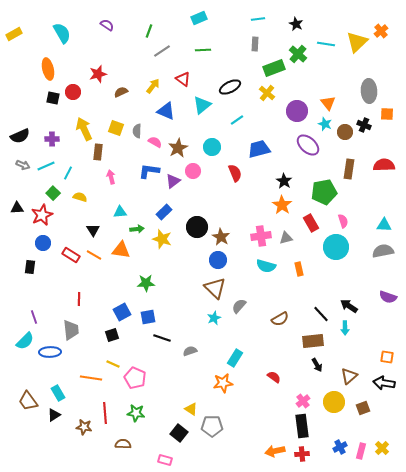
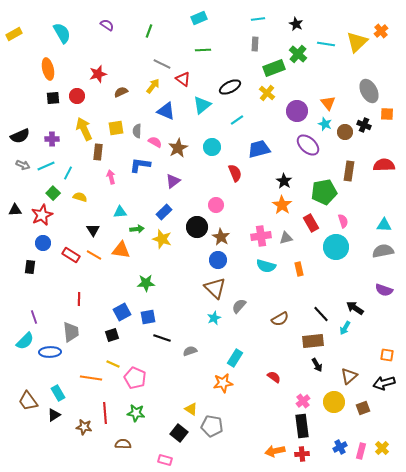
gray line at (162, 51): moved 13 px down; rotated 60 degrees clockwise
gray ellipse at (369, 91): rotated 25 degrees counterclockwise
red circle at (73, 92): moved 4 px right, 4 px down
black square at (53, 98): rotated 16 degrees counterclockwise
yellow square at (116, 128): rotated 28 degrees counterclockwise
brown rectangle at (349, 169): moved 2 px down
blue L-shape at (149, 171): moved 9 px left, 6 px up
pink circle at (193, 171): moved 23 px right, 34 px down
black triangle at (17, 208): moved 2 px left, 2 px down
purple semicircle at (388, 297): moved 4 px left, 7 px up
black arrow at (349, 306): moved 6 px right, 2 px down
cyan arrow at (345, 328): rotated 32 degrees clockwise
gray trapezoid at (71, 330): moved 2 px down
orange square at (387, 357): moved 2 px up
black arrow at (384, 383): rotated 25 degrees counterclockwise
gray pentagon at (212, 426): rotated 10 degrees clockwise
